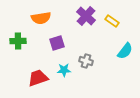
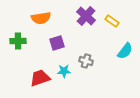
cyan star: moved 1 px down
red trapezoid: moved 2 px right
